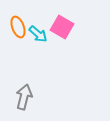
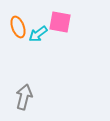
pink square: moved 2 px left, 5 px up; rotated 20 degrees counterclockwise
cyan arrow: rotated 102 degrees clockwise
